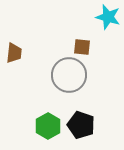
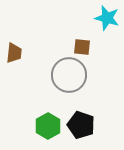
cyan star: moved 1 px left, 1 px down
